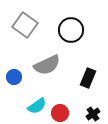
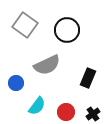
black circle: moved 4 px left
blue circle: moved 2 px right, 6 px down
cyan semicircle: rotated 18 degrees counterclockwise
red circle: moved 6 px right, 1 px up
